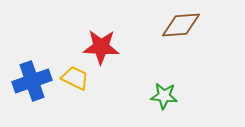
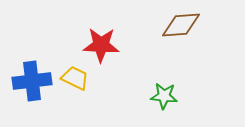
red star: moved 2 px up
blue cross: rotated 12 degrees clockwise
